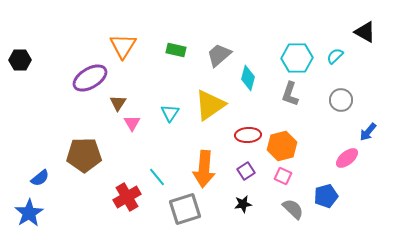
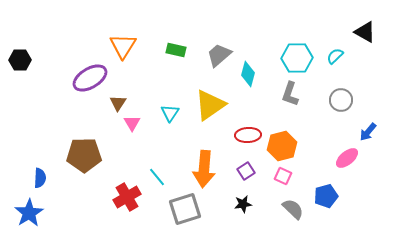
cyan diamond: moved 4 px up
blue semicircle: rotated 48 degrees counterclockwise
